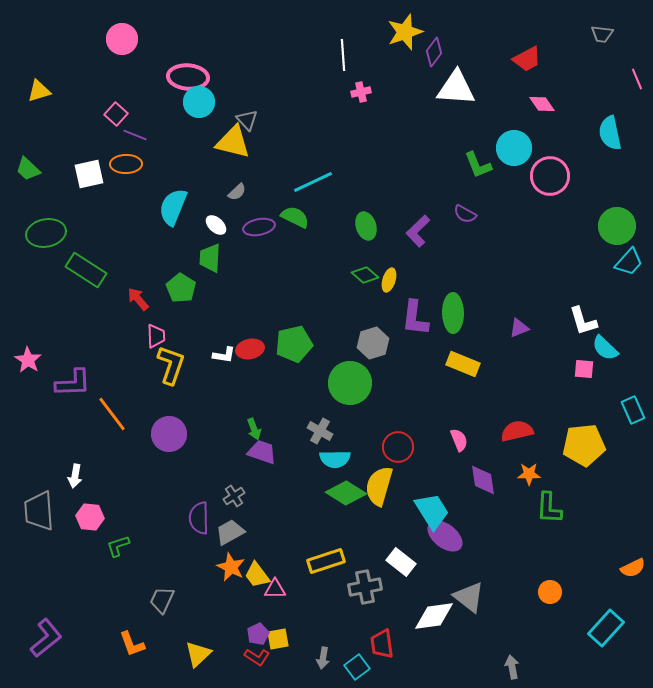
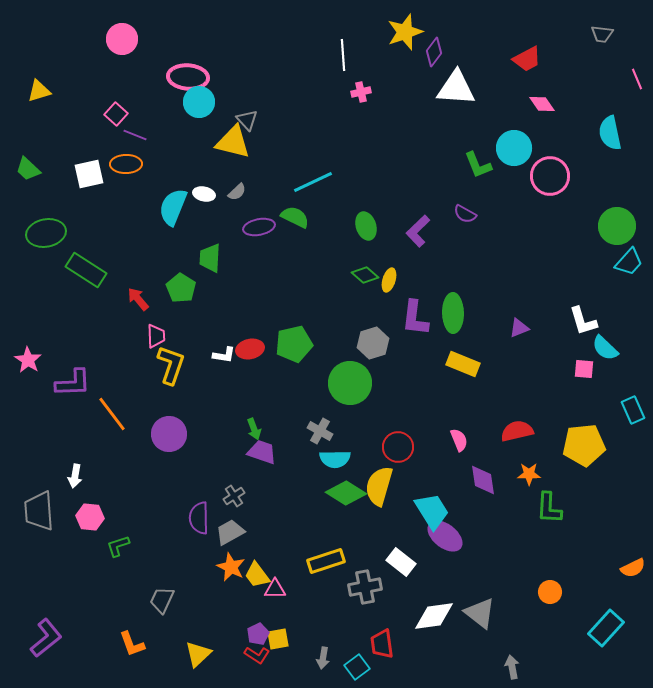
white ellipse at (216, 225): moved 12 px left, 31 px up; rotated 30 degrees counterclockwise
gray triangle at (469, 597): moved 11 px right, 16 px down
red L-shape at (257, 657): moved 2 px up
